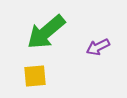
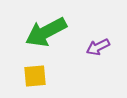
green arrow: rotated 12 degrees clockwise
